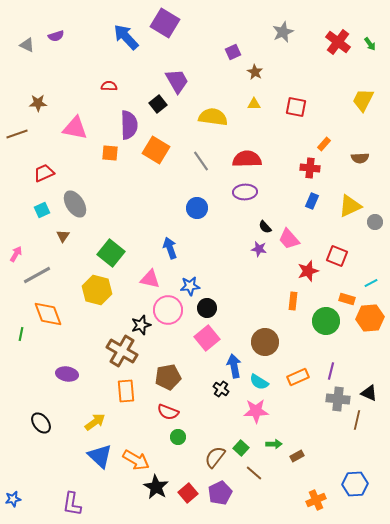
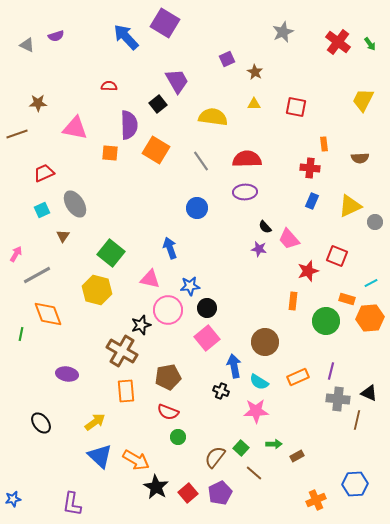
purple square at (233, 52): moved 6 px left, 7 px down
orange rectangle at (324, 144): rotated 48 degrees counterclockwise
black cross at (221, 389): moved 2 px down; rotated 14 degrees counterclockwise
